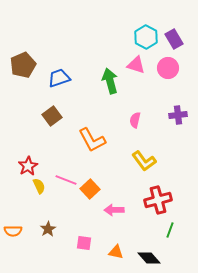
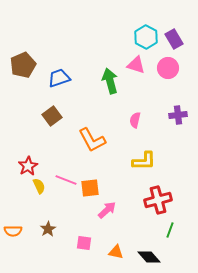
yellow L-shape: rotated 55 degrees counterclockwise
orange square: moved 1 px up; rotated 36 degrees clockwise
pink arrow: moved 7 px left; rotated 138 degrees clockwise
black diamond: moved 1 px up
